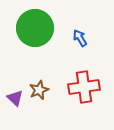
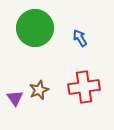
purple triangle: rotated 12 degrees clockwise
